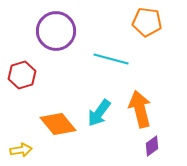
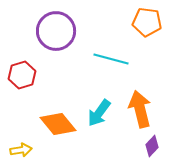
purple diamond: rotated 10 degrees counterclockwise
